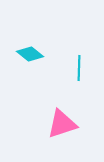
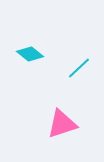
cyan line: rotated 45 degrees clockwise
